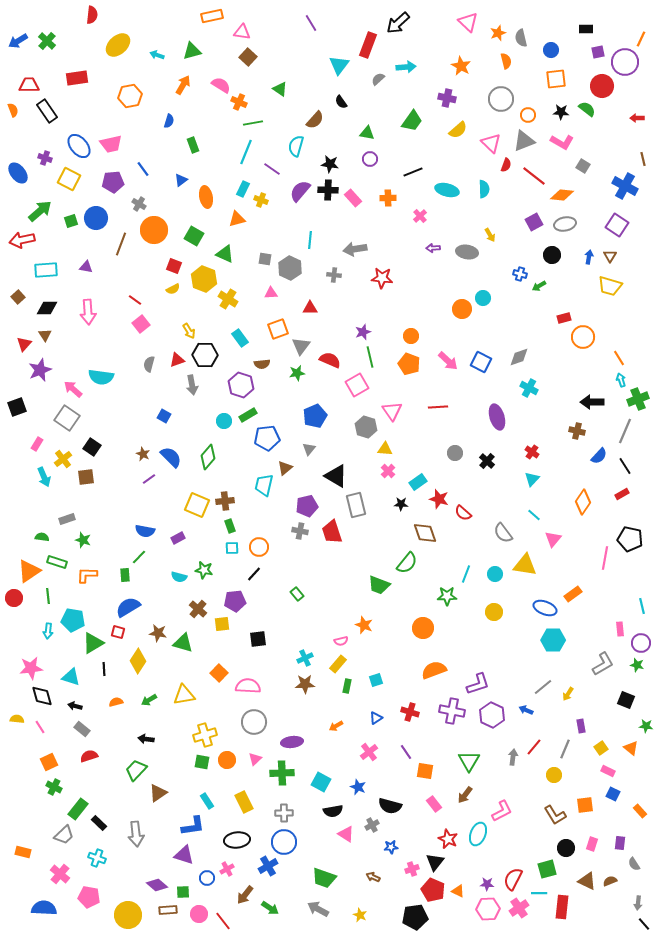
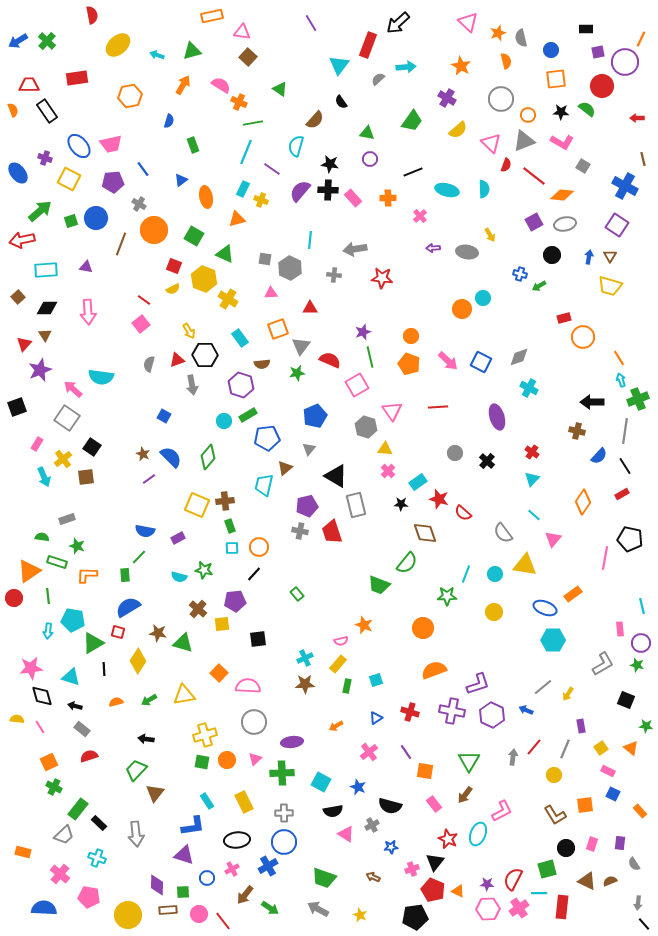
red semicircle at (92, 15): rotated 18 degrees counterclockwise
purple cross at (447, 98): rotated 18 degrees clockwise
red line at (135, 300): moved 9 px right
gray line at (625, 431): rotated 15 degrees counterclockwise
green star at (83, 540): moved 6 px left, 6 px down
brown triangle at (158, 793): moved 3 px left; rotated 18 degrees counterclockwise
pink cross at (227, 869): moved 5 px right
purple diamond at (157, 885): rotated 50 degrees clockwise
